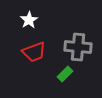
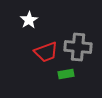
red trapezoid: moved 12 px right
green rectangle: moved 1 px right; rotated 35 degrees clockwise
